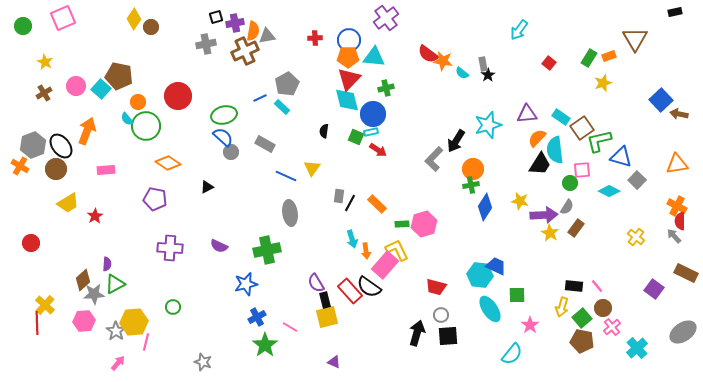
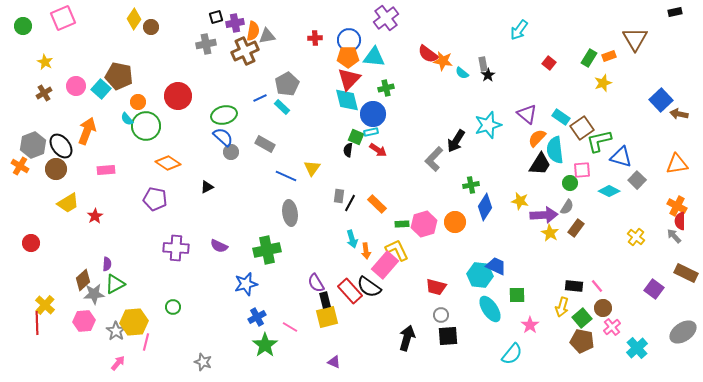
purple triangle at (527, 114): rotated 45 degrees clockwise
black semicircle at (324, 131): moved 24 px right, 19 px down
orange circle at (473, 169): moved 18 px left, 53 px down
purple cross at (170, 248): moved 6 px right
black arrow at (417, 333): moved 10 px left, 5 px down
